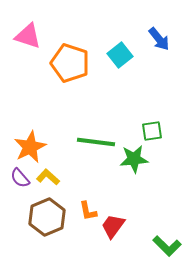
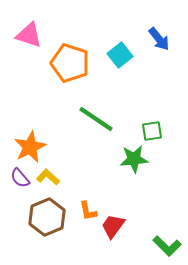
pink triangle: moved 1 px right, 1 px up
green line: moved 23 px up; rotated 27 degrees clockwise
